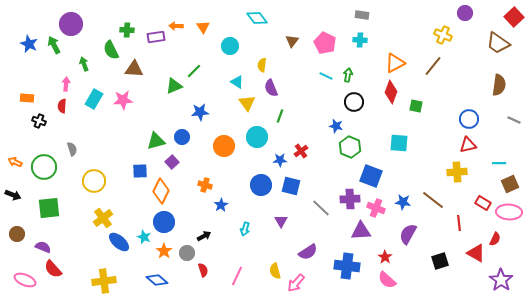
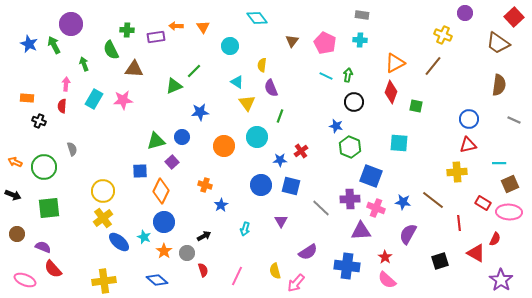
yellow circle at (94, 181): moved 9 px right, 10 px down
